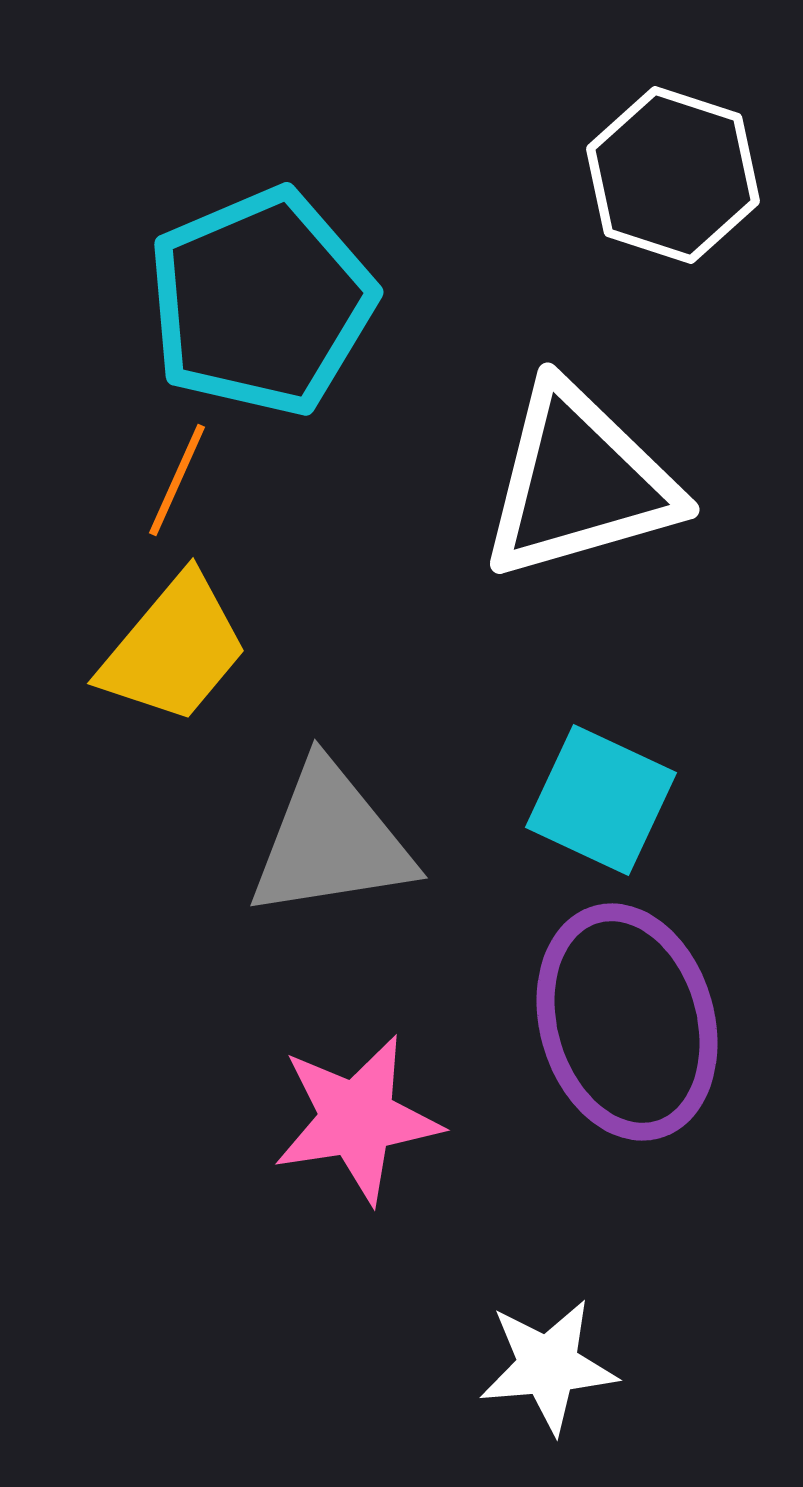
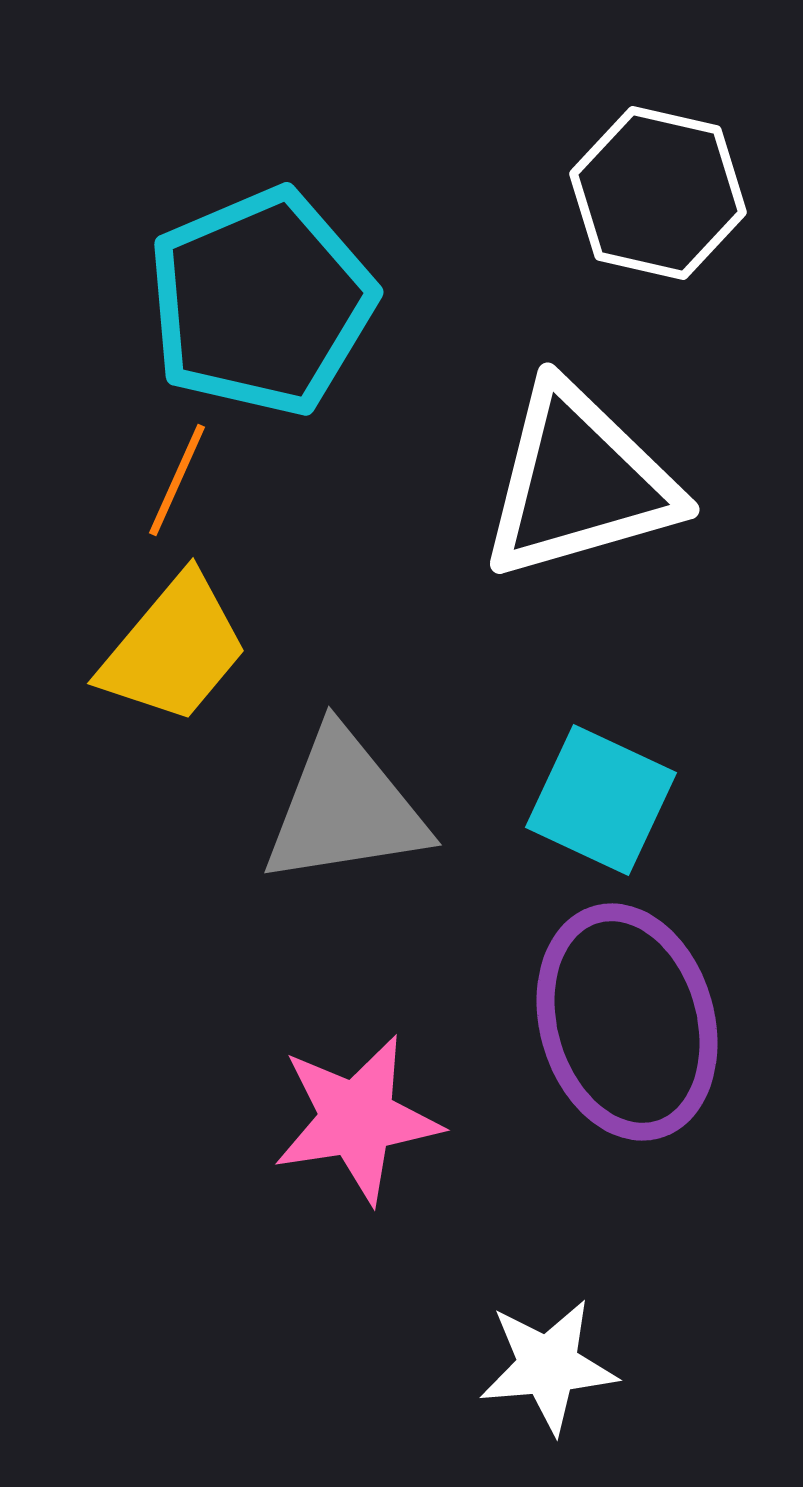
white hexagon: moved 15 px left, 18 px down; rotated 5 degrees counterclockwise
gray triangle: moved 14 px right, 33 px up
